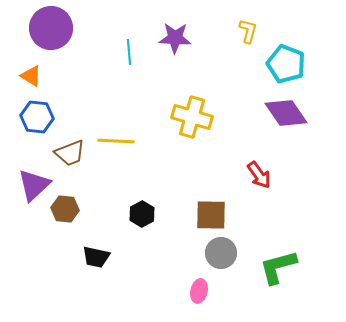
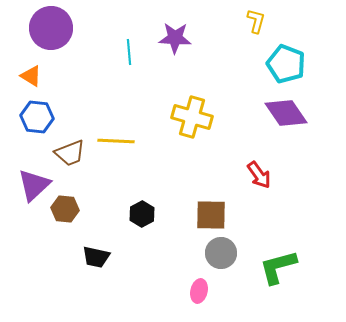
yellow L-shape: moved 8 px right, 10 px up
